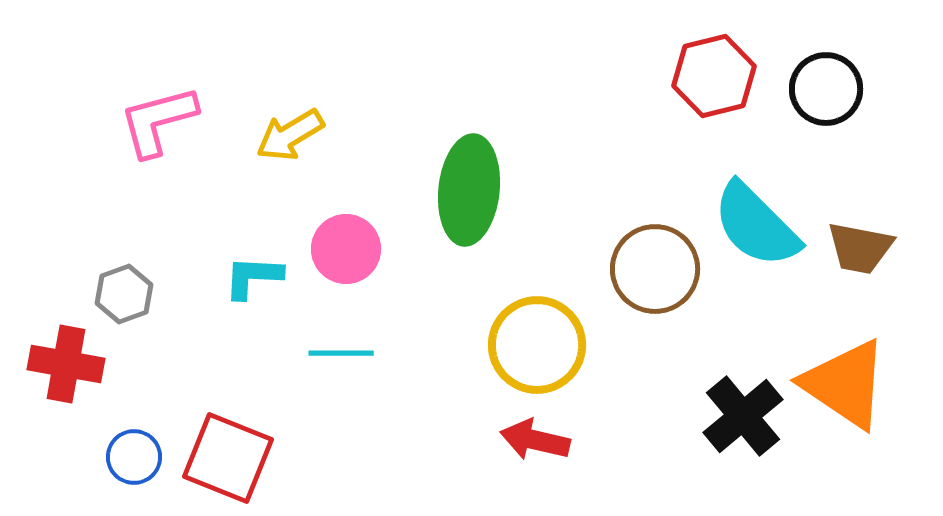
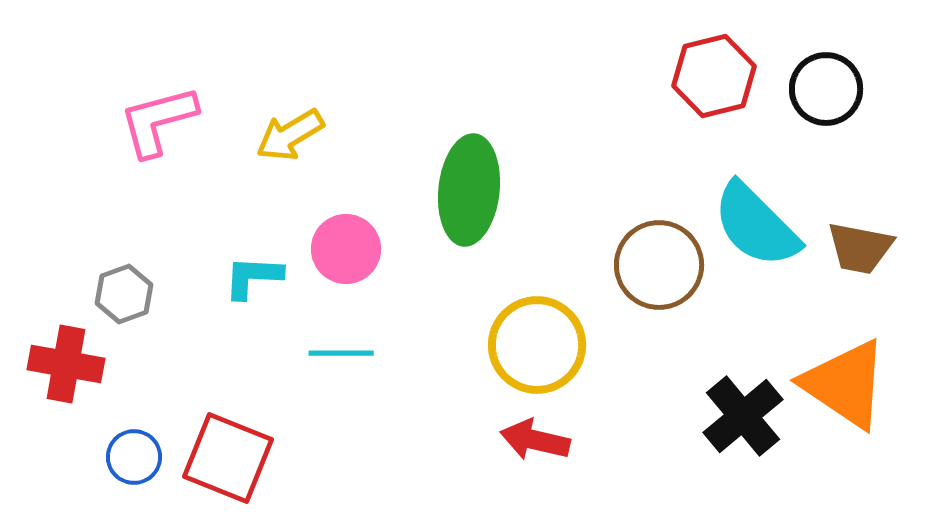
brown circle: moved 4 px right, 4 px up
